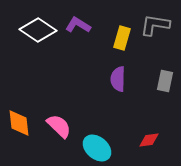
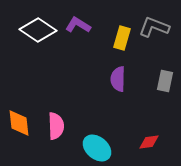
gray L-shape: moved 1 px left, 2 px down; rotated 12 degrees clockwise
pink semicircle: moved 3 px left; rotated 44 degrees clockwise
red diamond: moved 2 px down
